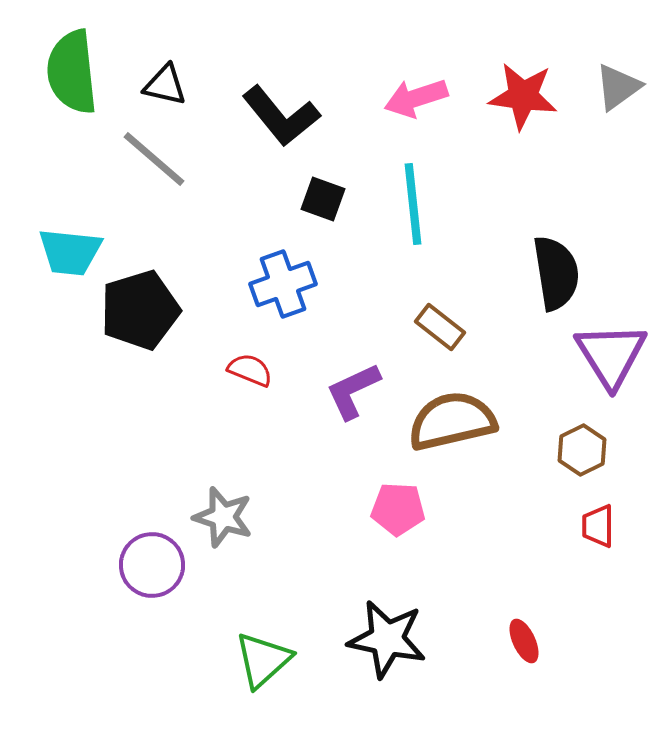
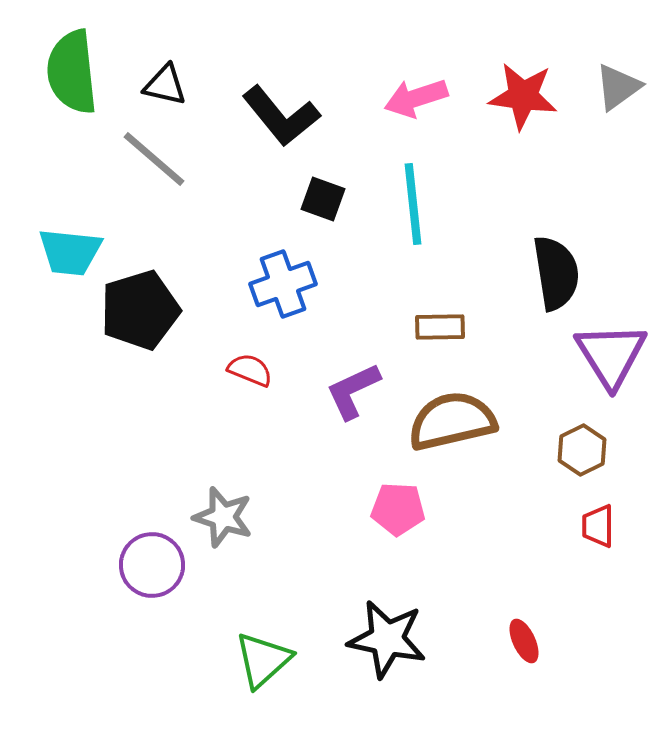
brown rectangle: rotated 39 degrees counterclockwise
